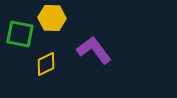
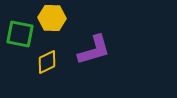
purple L-shape: rotated 111 degrees clockwise
yellow diamond: moved 1 px right, 2 px up
